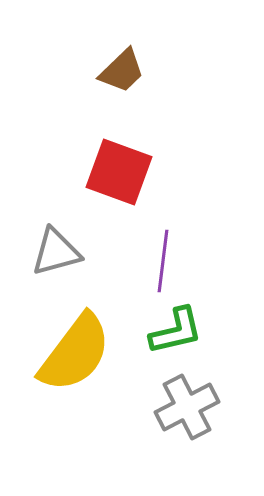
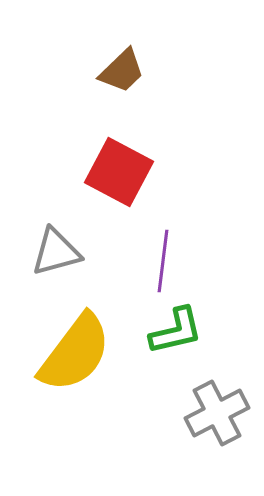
red square: rotated 8 degrees clockwise
gray cross: moved 30 px right, 6 px down
